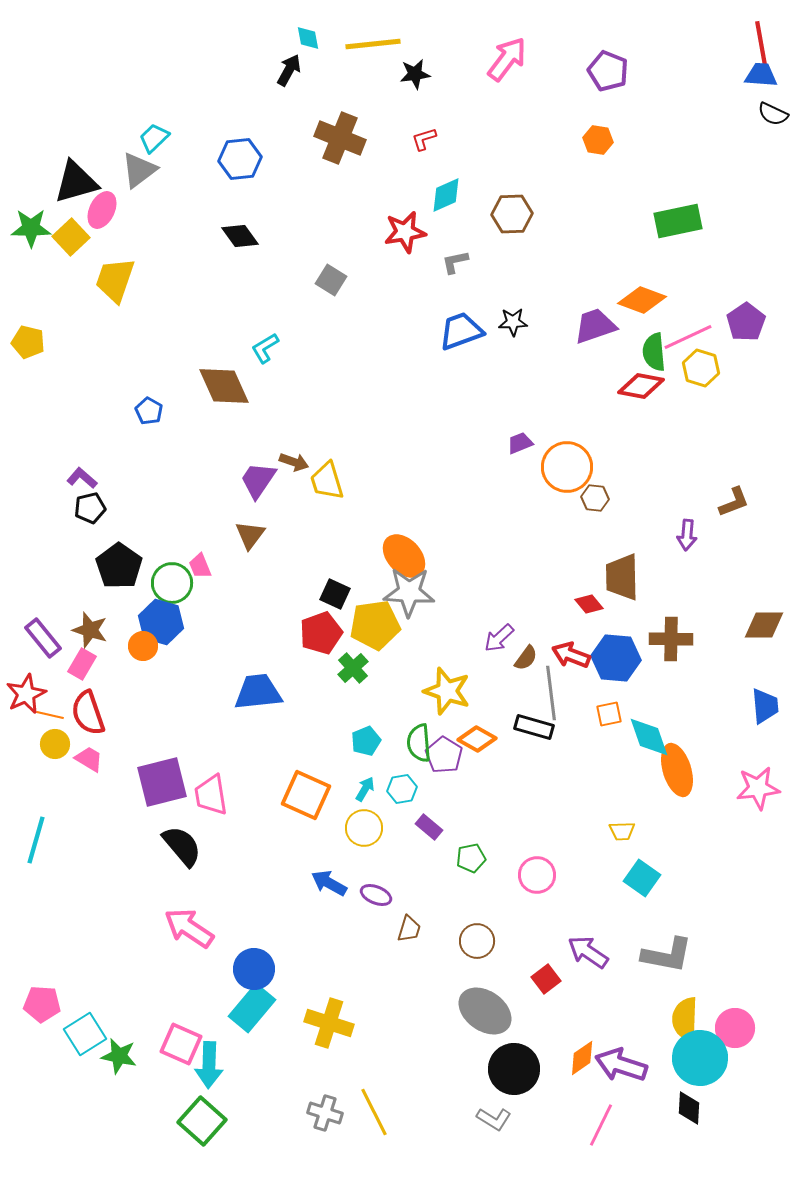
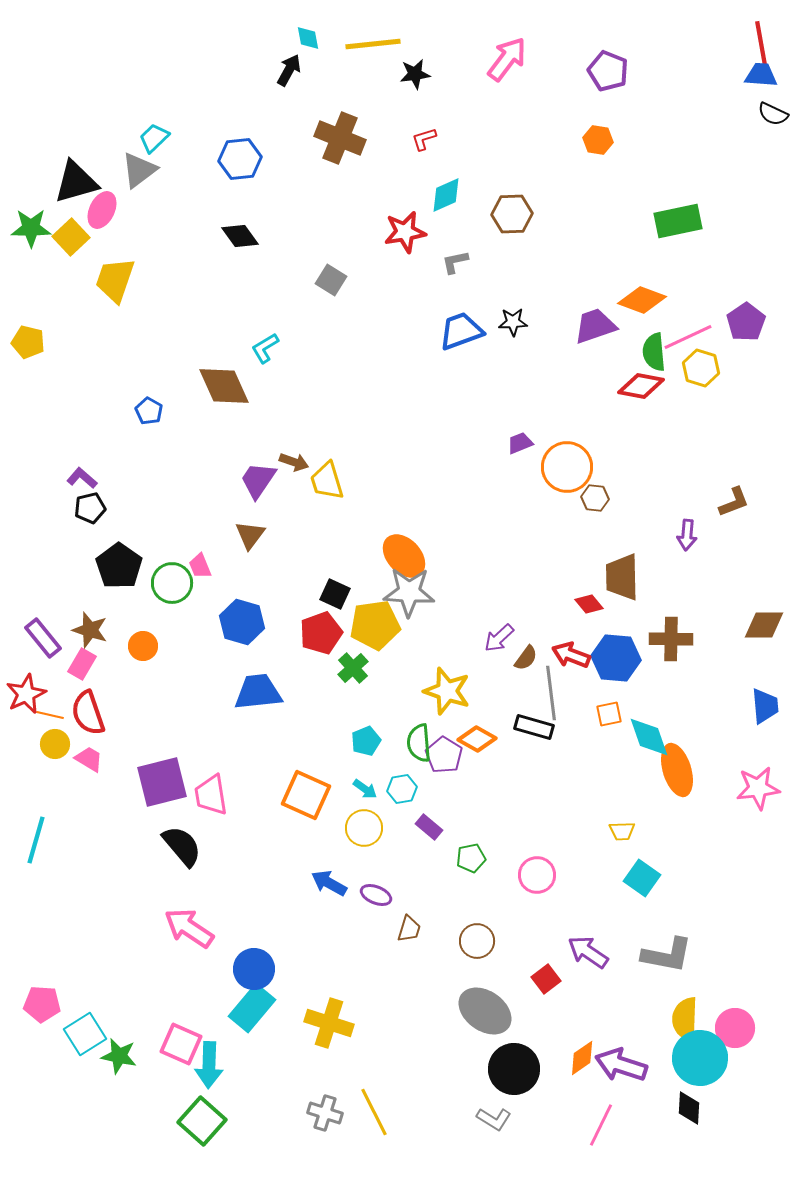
blue hexagon at (161, 622): moved 81 px right
cyan arrow at (365, 789): rotated 95 degrees clockwise
